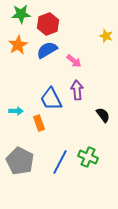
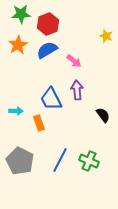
green cross: moved 1 px right, 4 px down
blue line: moved 2 px up
